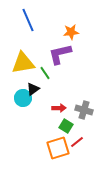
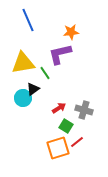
red arrow: rotated 32 degrees counterclockwise
